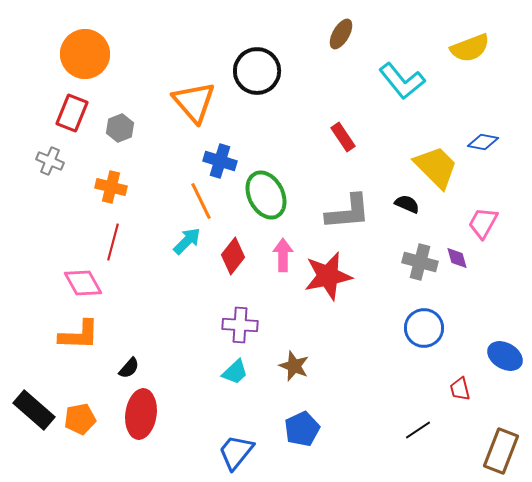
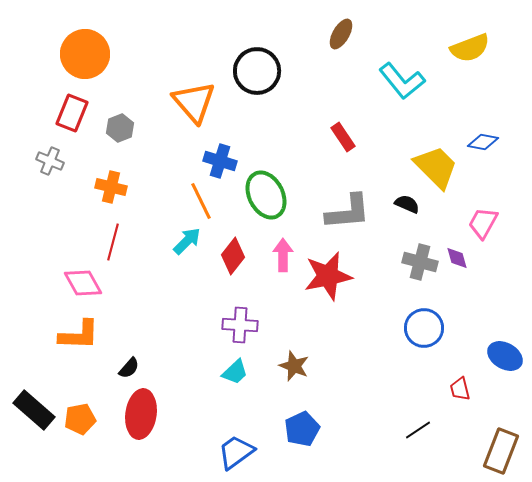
blue trapezoid at (236, 452): rotated 15 degrees clockwise
